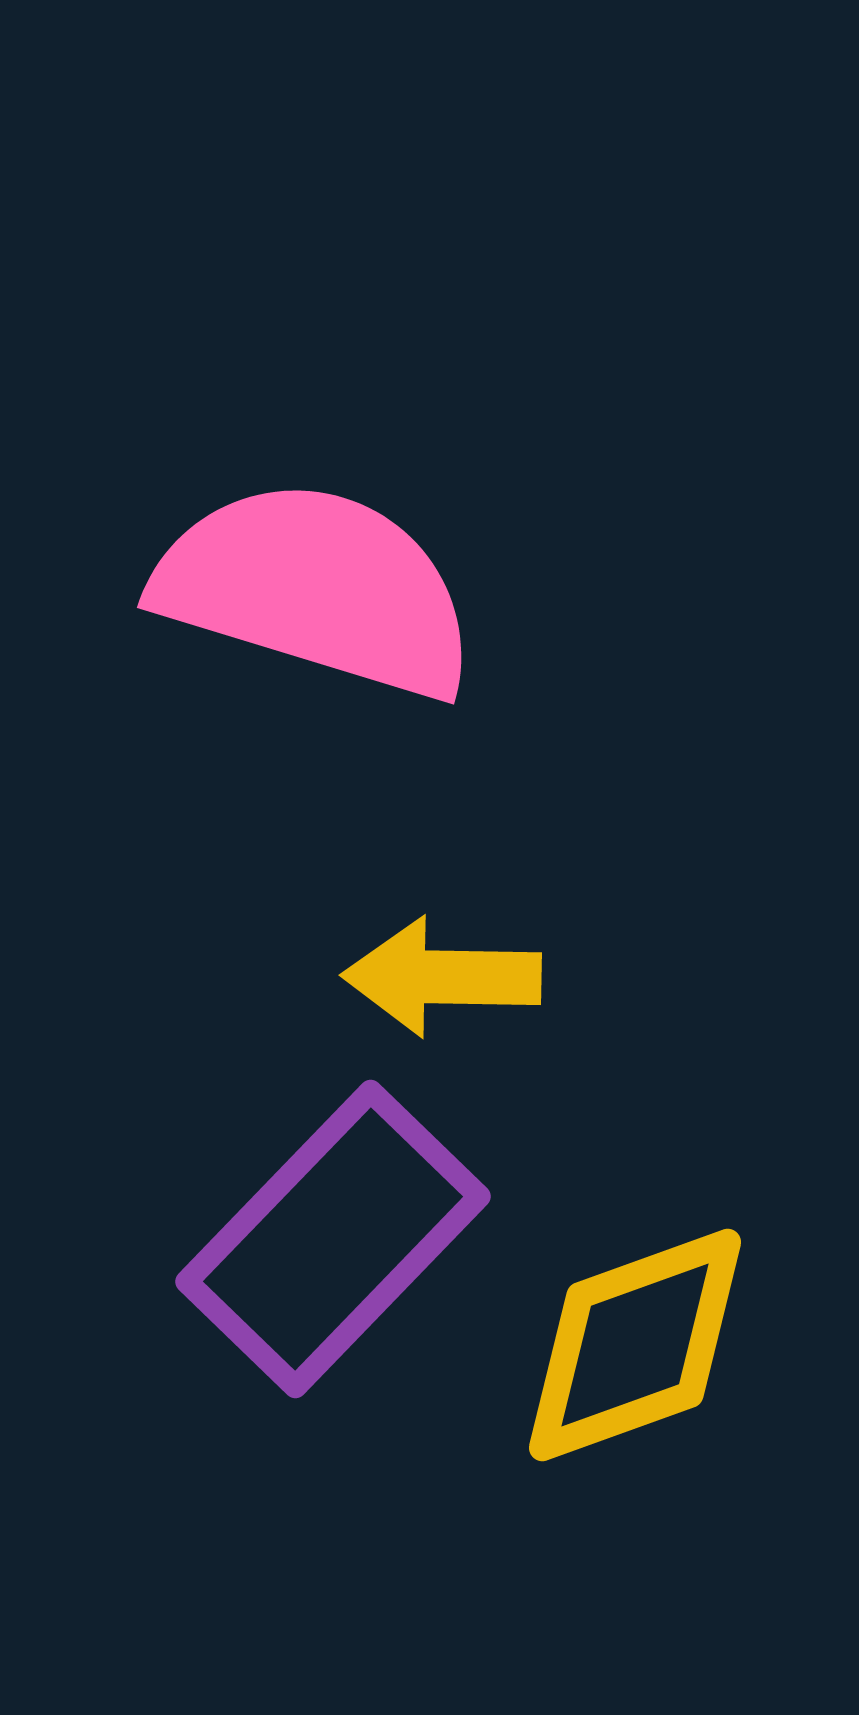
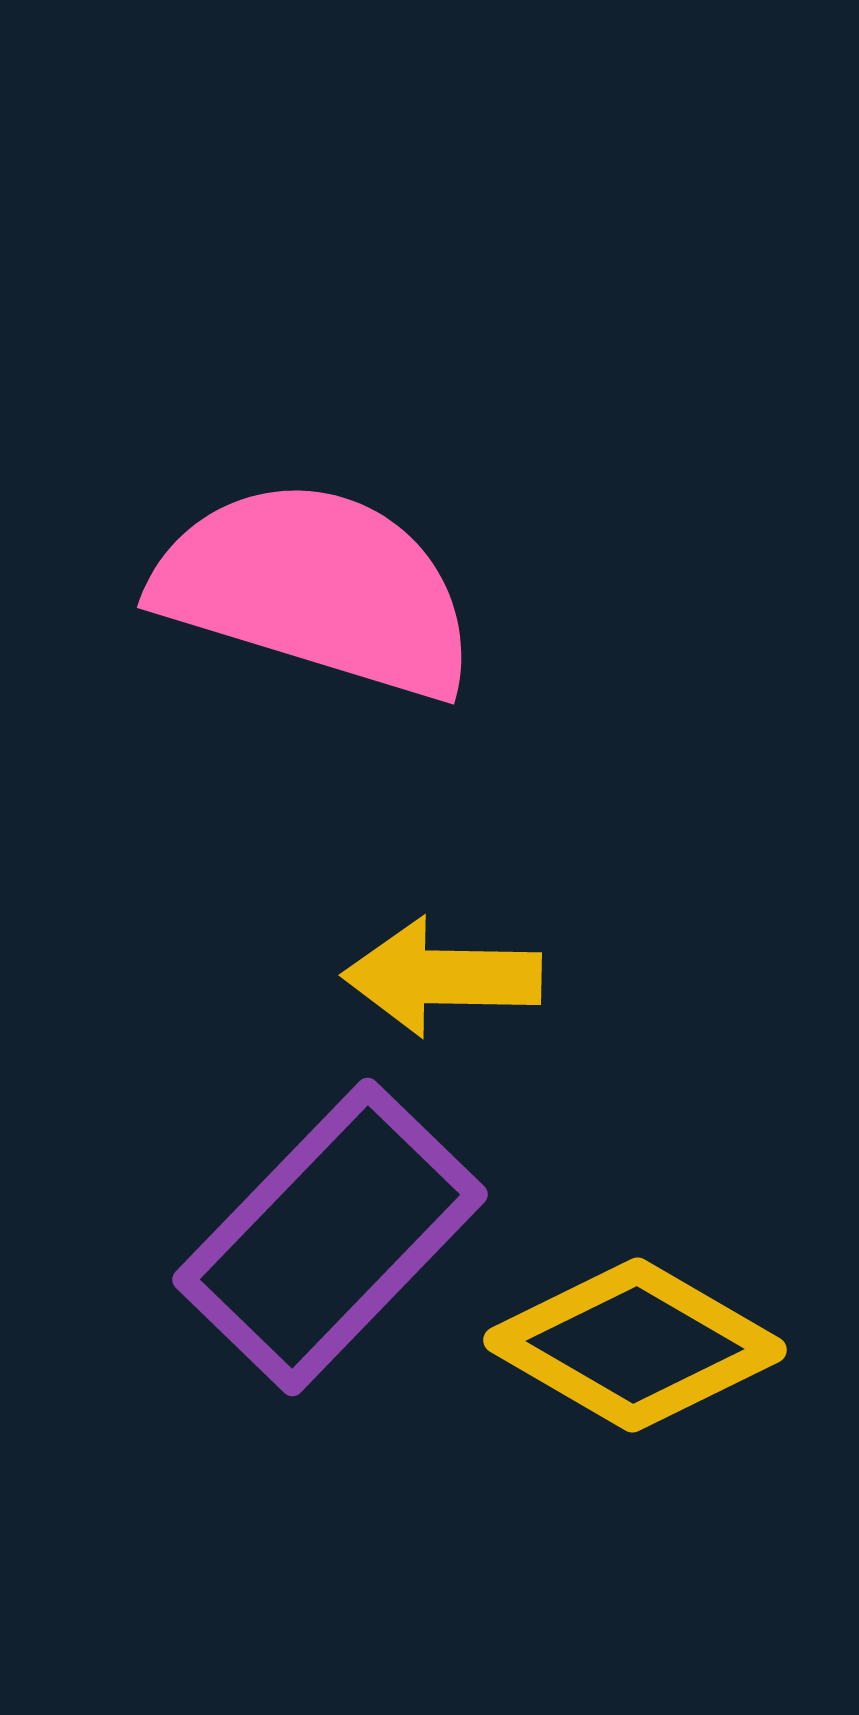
purple rectangle: moved 3 px left, 2 px up
yellow diamond: rotated 50 degrees clockwise
